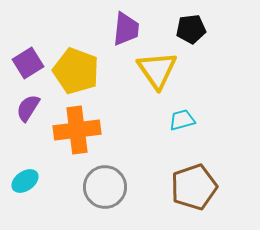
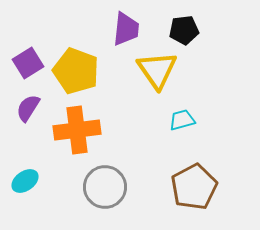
black pentagon: moved 7 px left, 1 px down
brown pentagon: rotated 9 degrees counterclockwise
